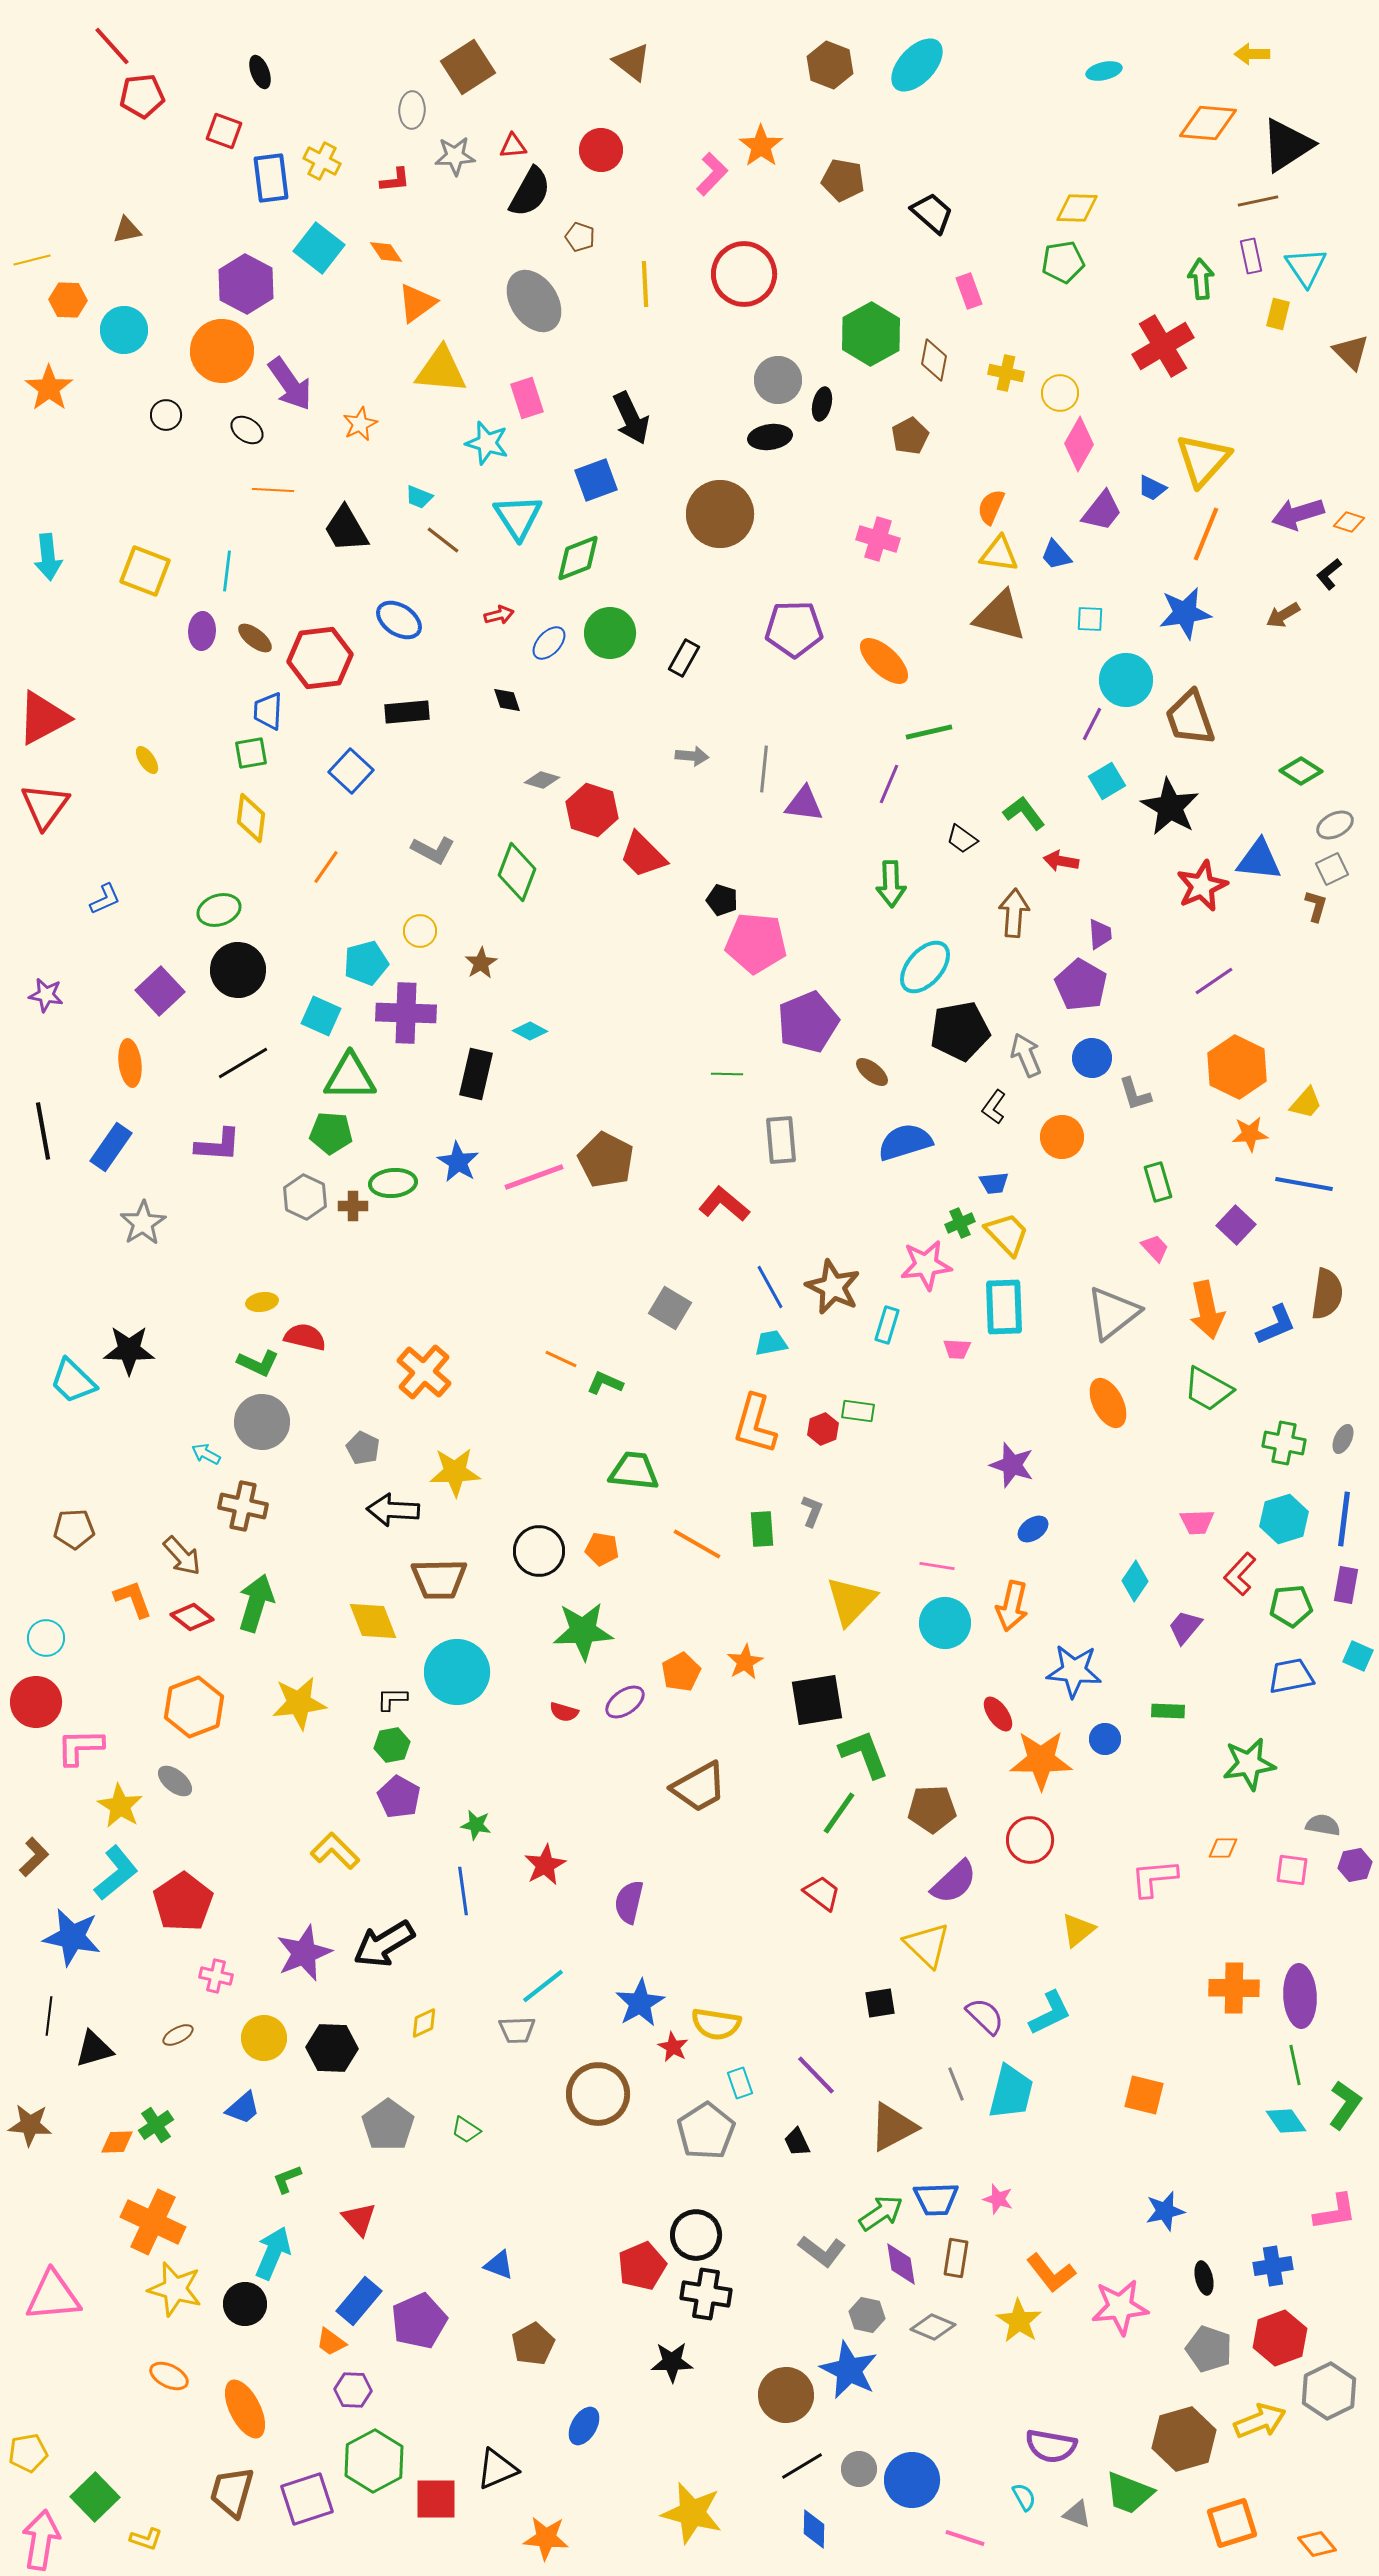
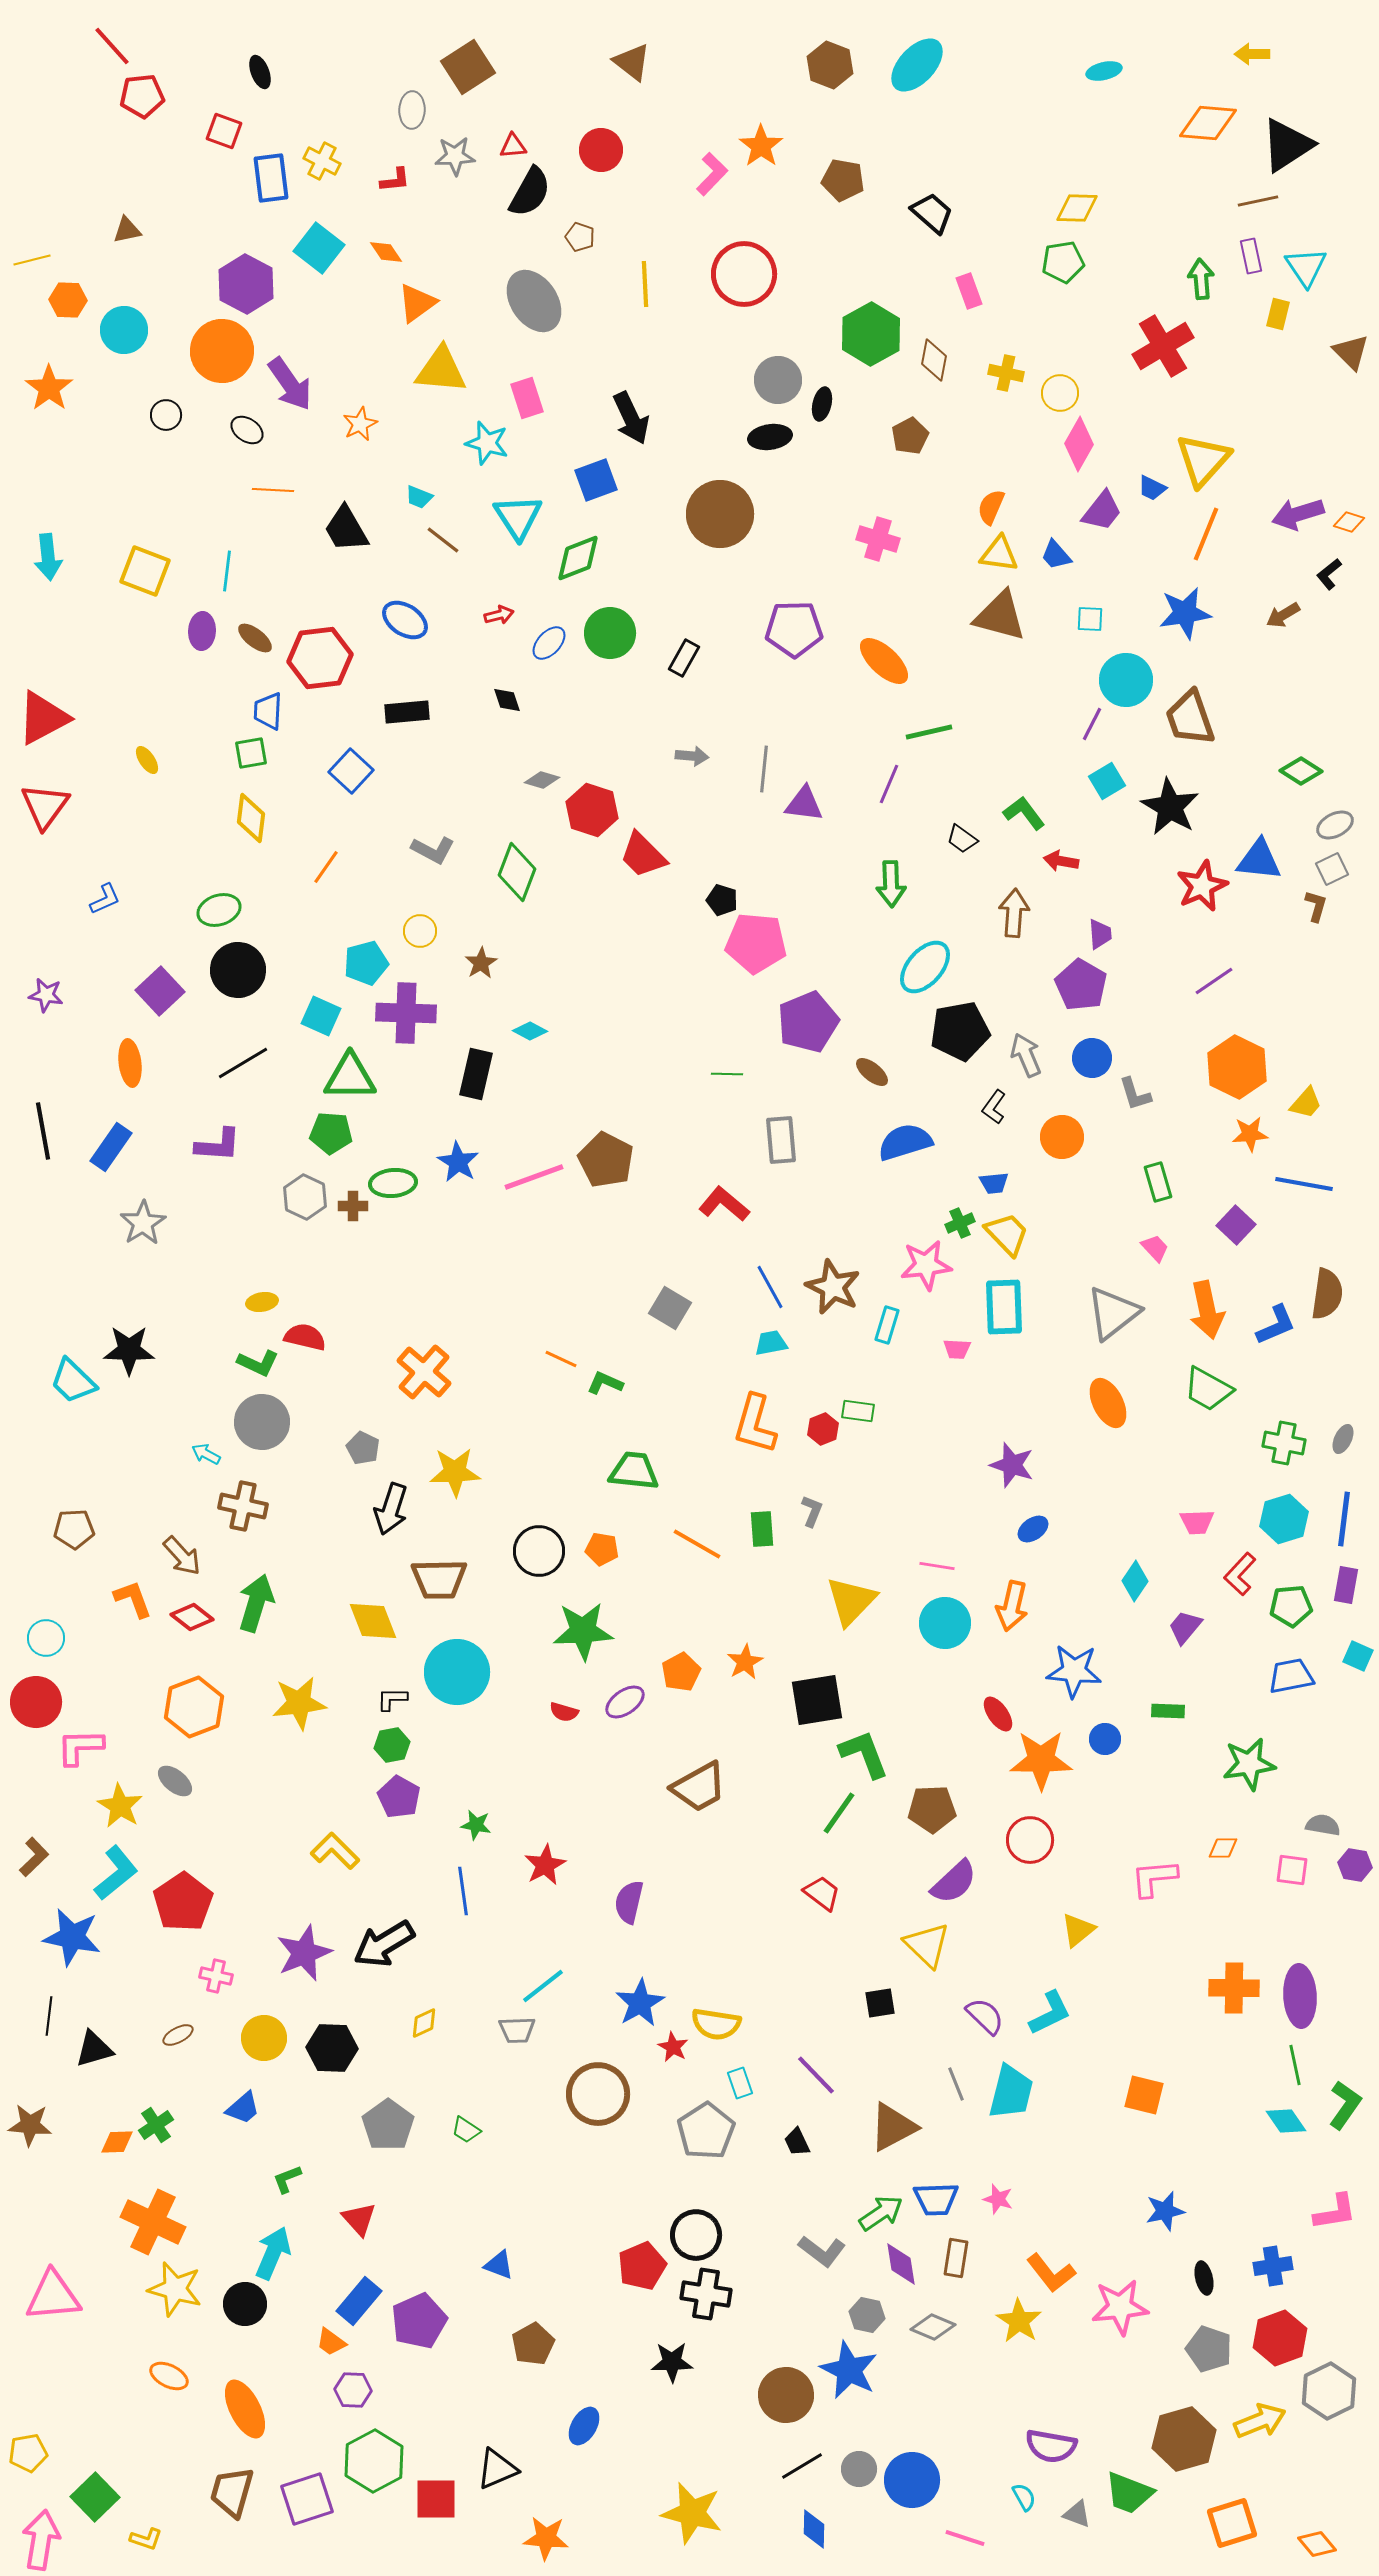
blue ellipse at (399, 620): moved 6 px right
black arrow at (393, 1510): moved 2 px left, 1 px up; rotated 75 degrees counterclockwise
purple hexagon at (1355, 1865): rotated 20 degrees clockwise
